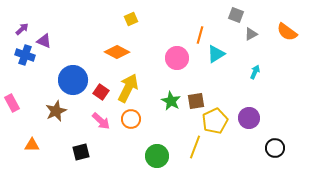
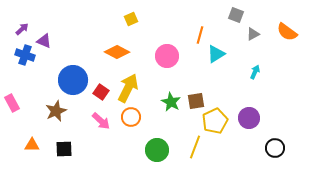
gray triangle: moved 2 px right
pink circle: moved 10 px left, 2 px up
green star: moved 1 px down
orange circle: moved 2 px up
black square: moved 17 px left, 3 px up; rotated 12 degrees clockwise
green circle: moved 6 px up
